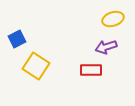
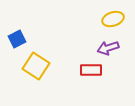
purple arrow: moved 2 px right, 1 px down
